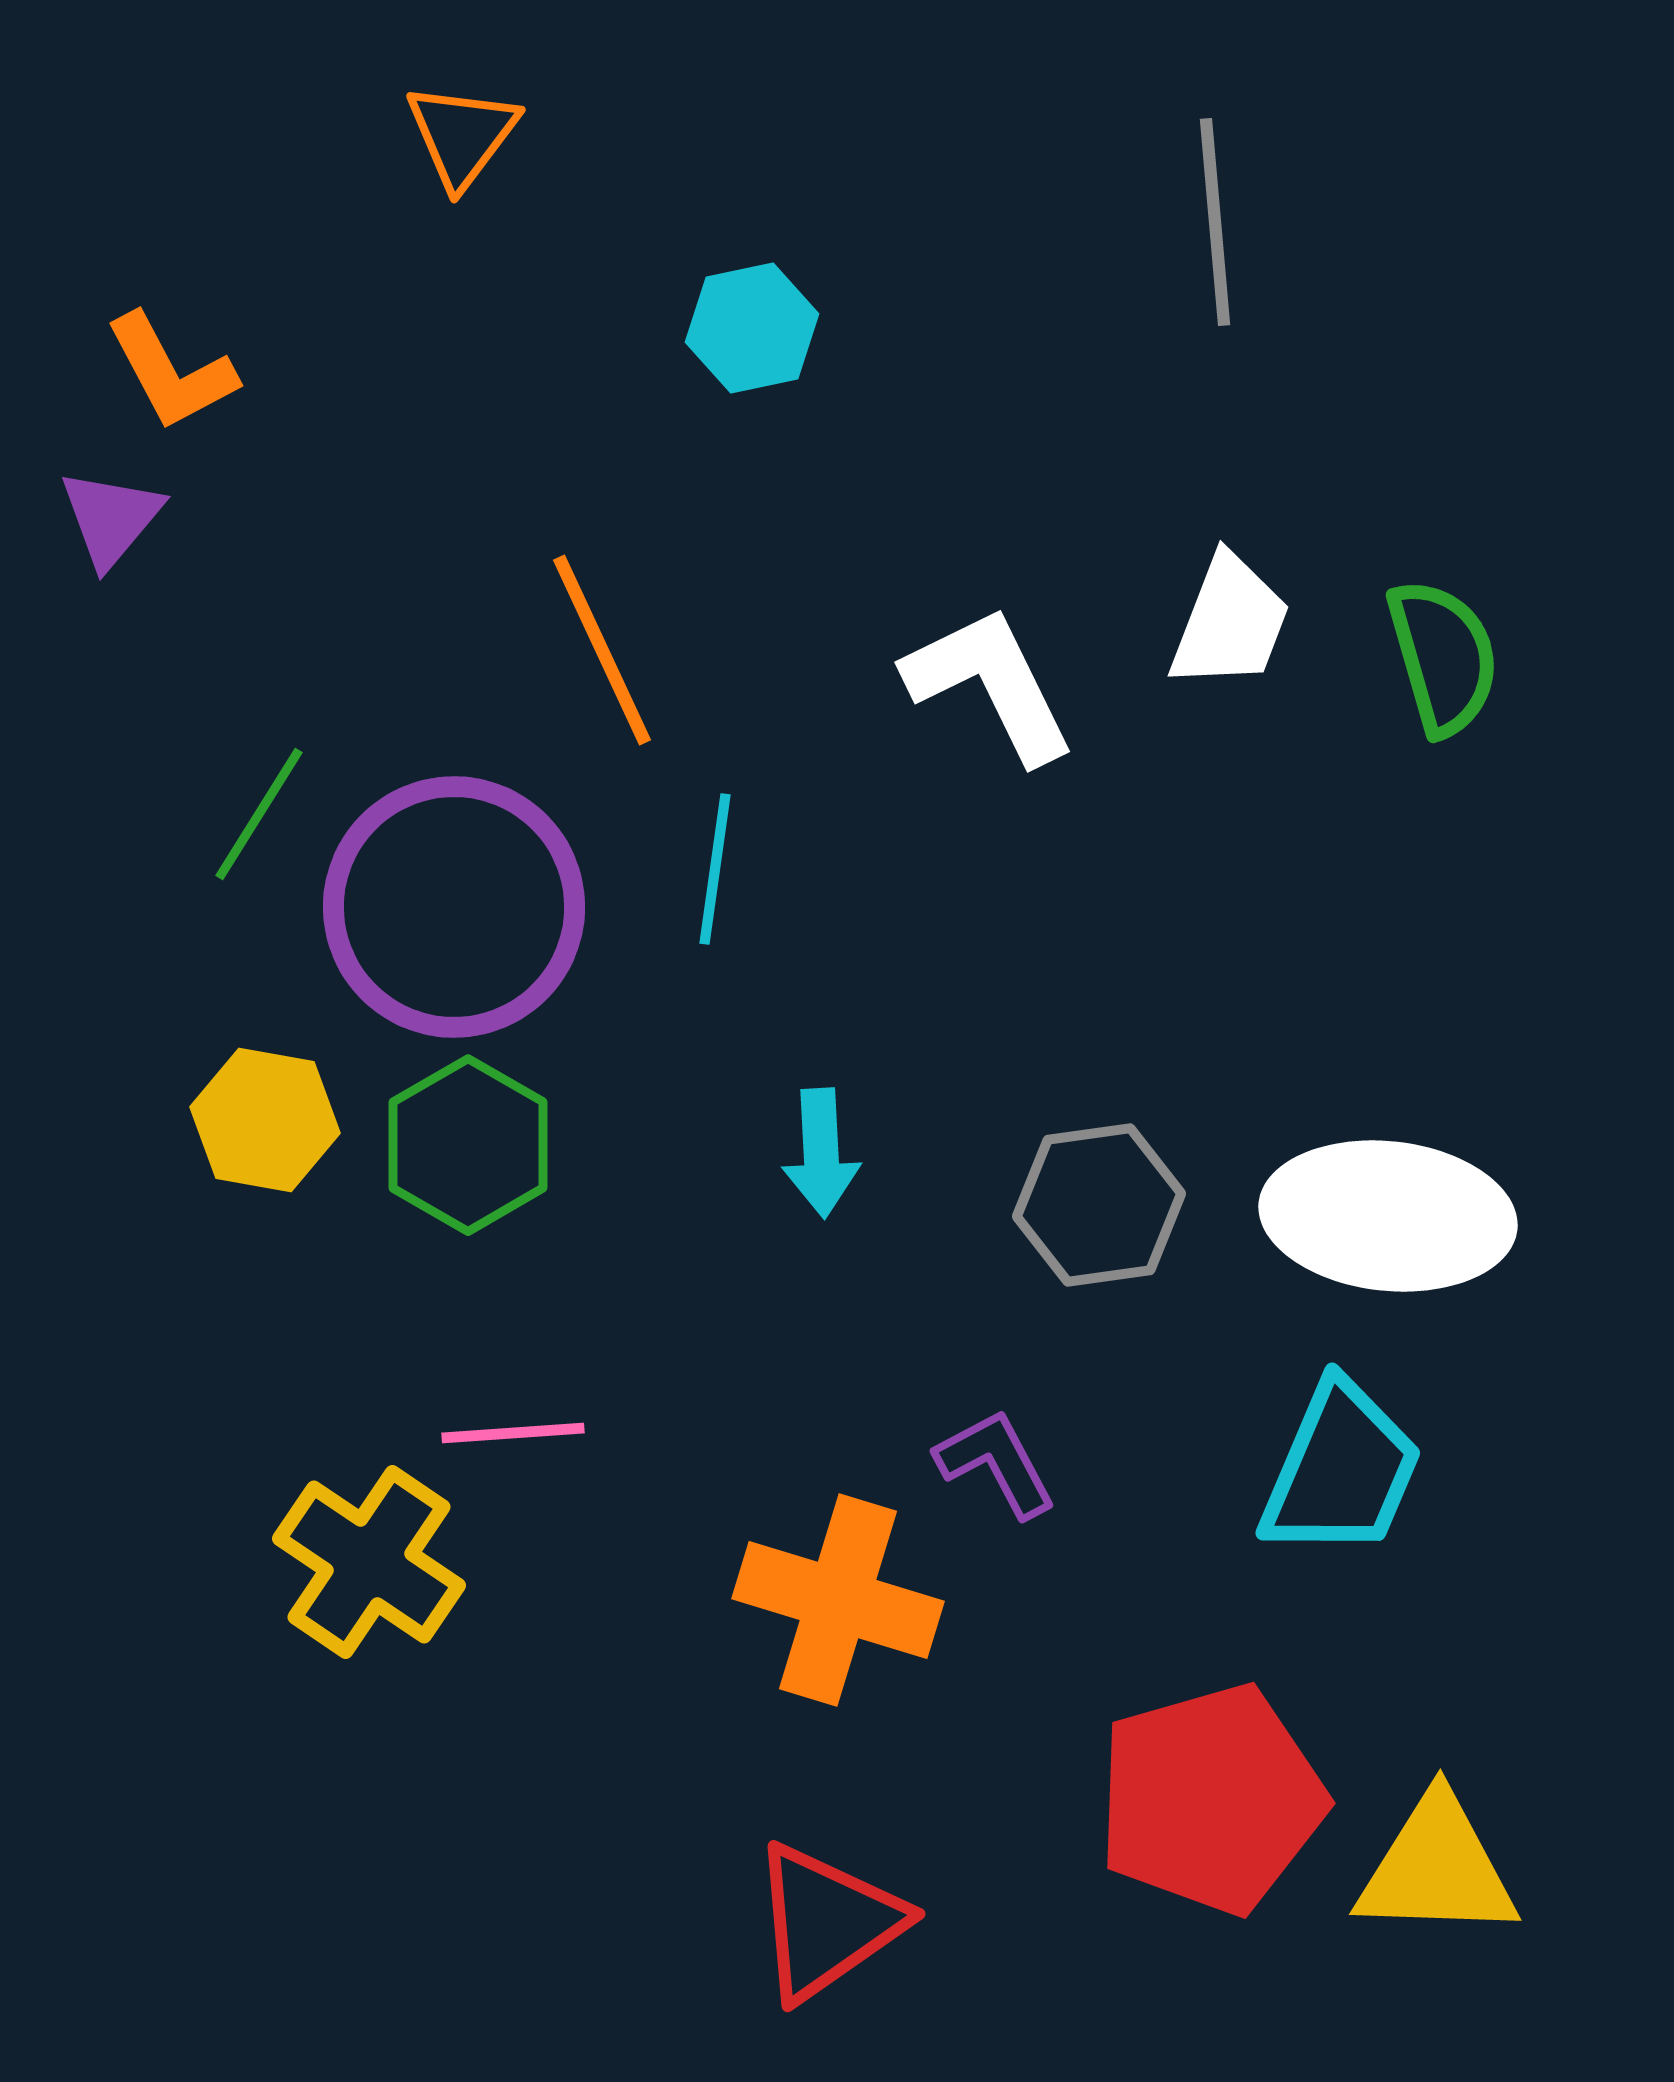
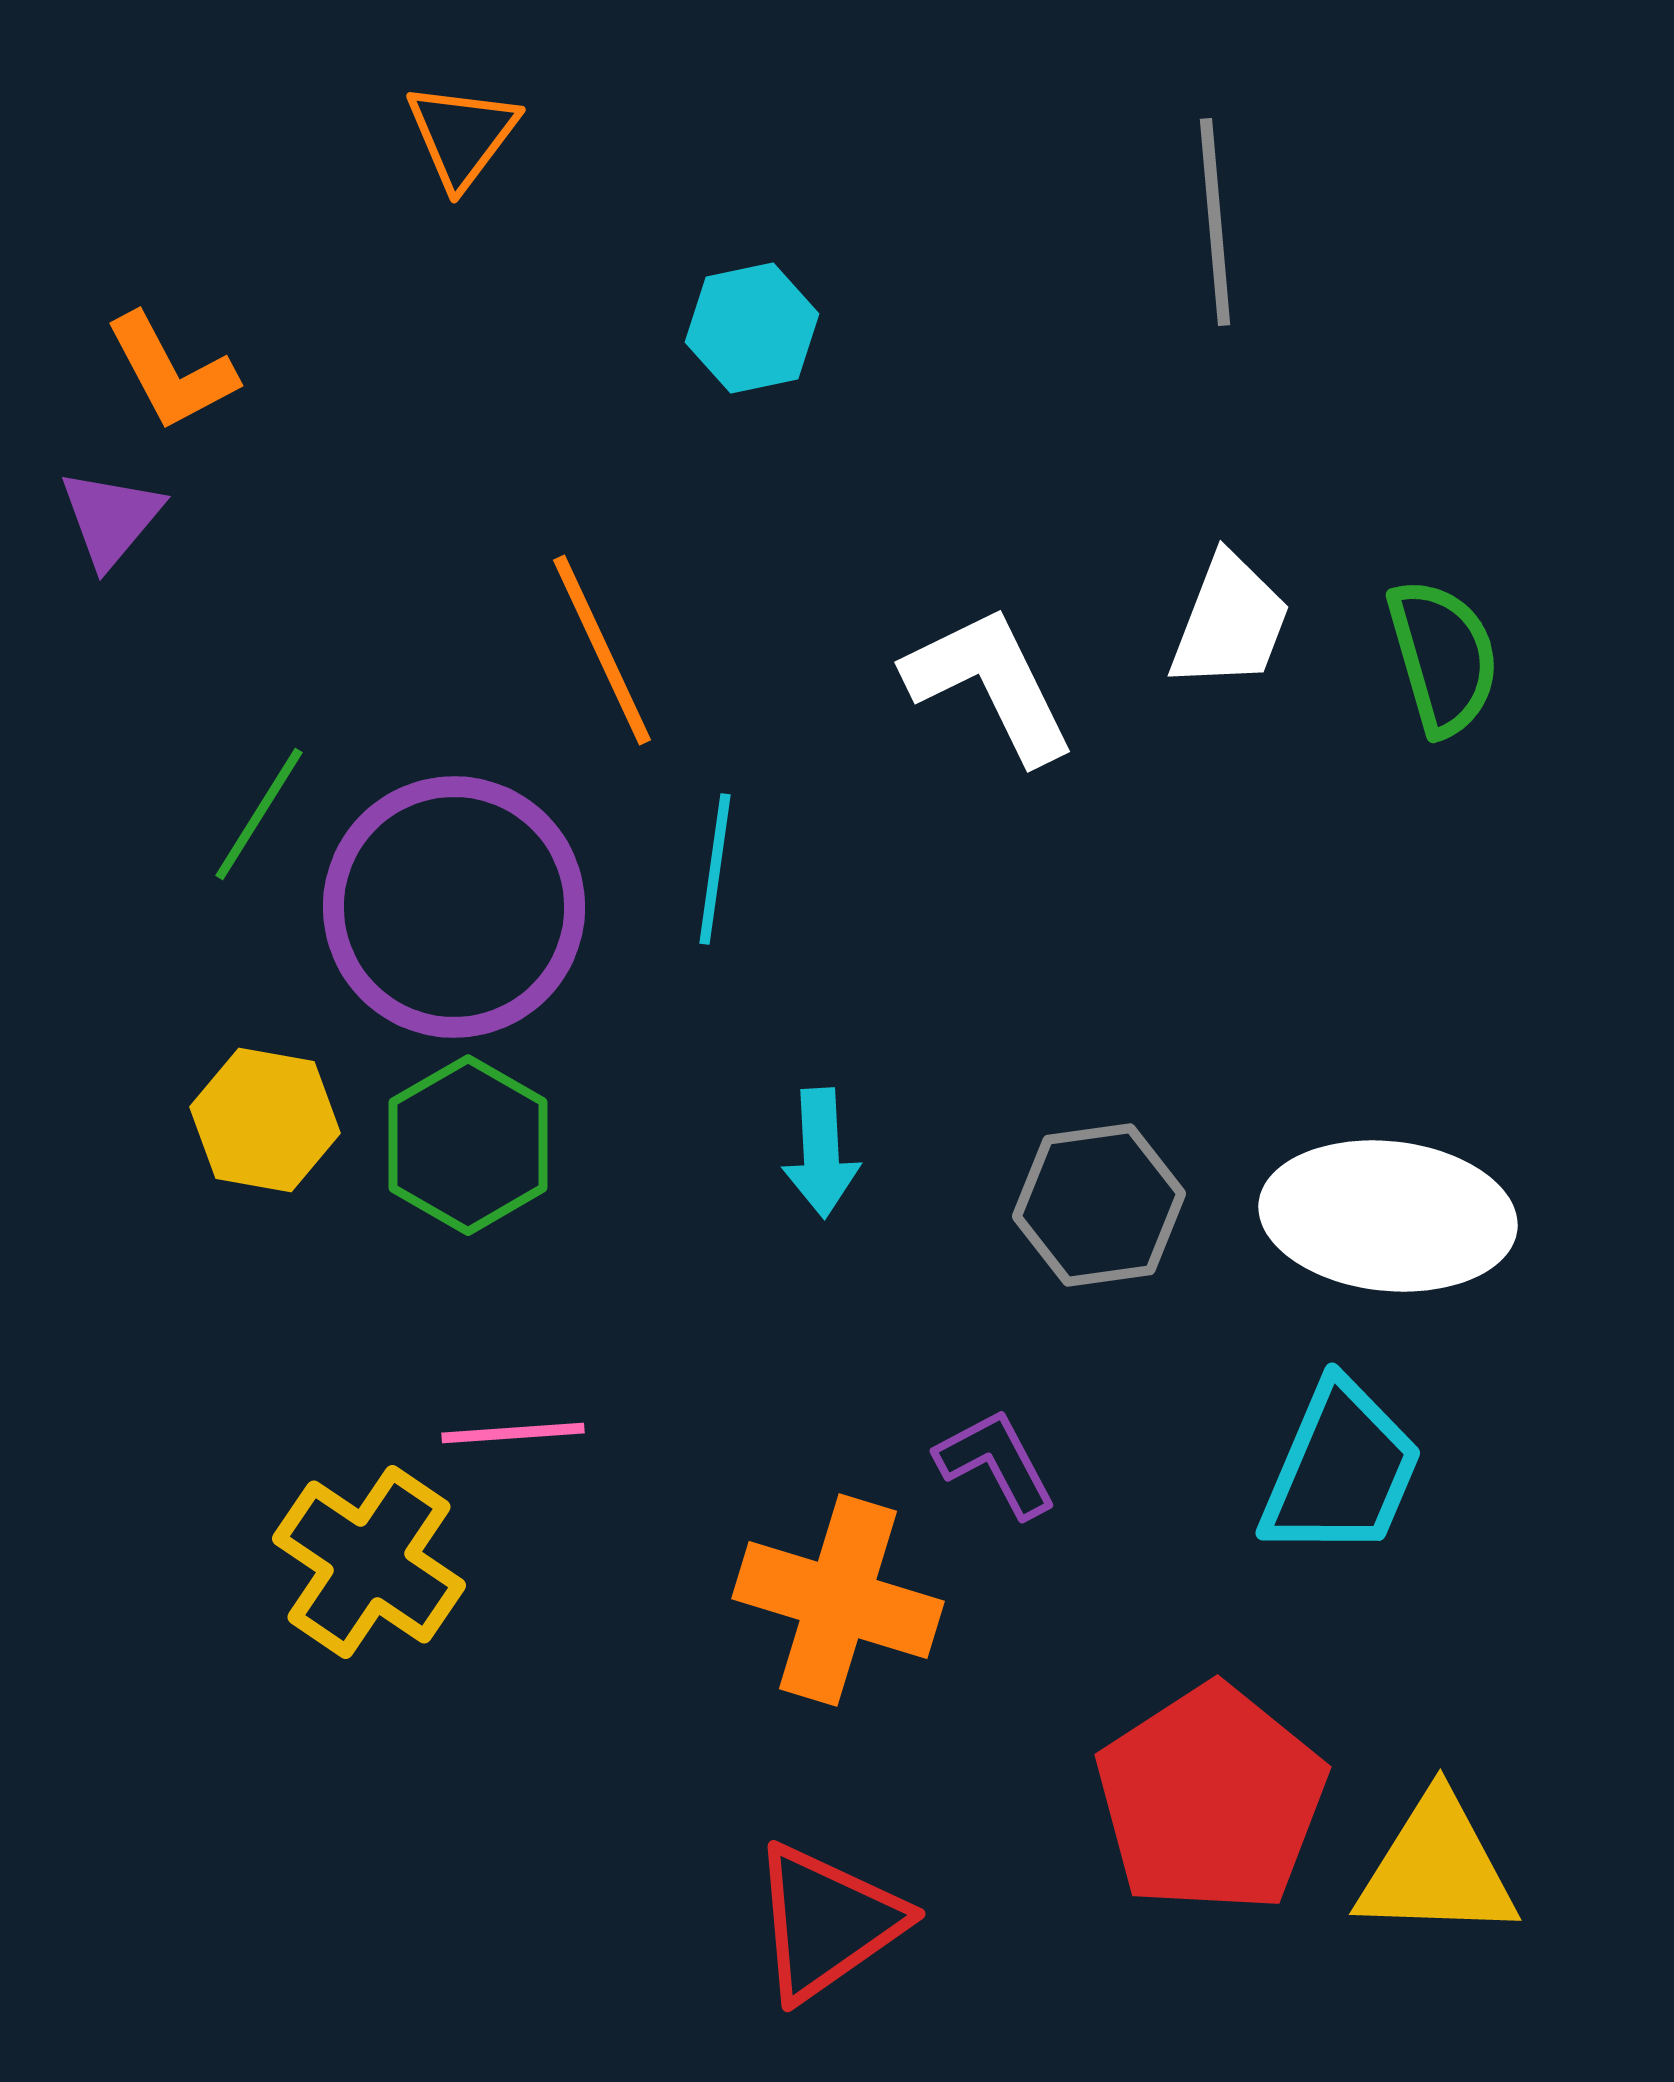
red pentagon: rotated 17 degrees counterclockwise
